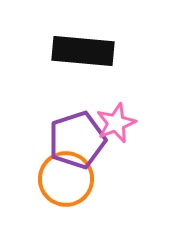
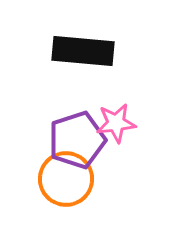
pink star: rotated 15 degrees clockwise
